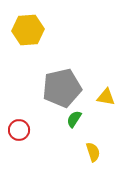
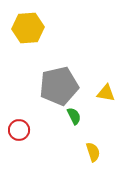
yellow hexagon: moved 2 px up
gray pentagon: moved 3 px left, 2 px up
yellow triangle: moved 4 px up
green semicircle: moved 3 px up; rotated 120 degrees clockwise
